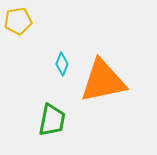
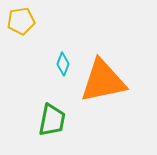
yellow pentagon: moved 3 px right
cyan diamond: moved 1 px right
